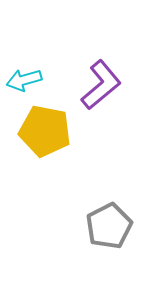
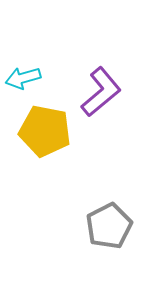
cyan arrow: moved 1 px left, 2 px up
purple L-shape: moved 7 px down
